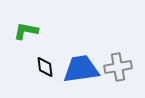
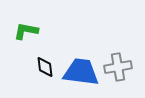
blue trapezoid: moved 3 px down; rotated 15 degrees clockwise
